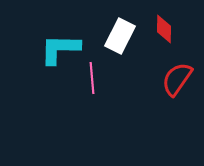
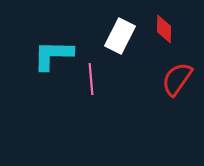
cyan L-shape: moved 7 px left, 6 px down
pink line: moved 1 px left, 1 px down
